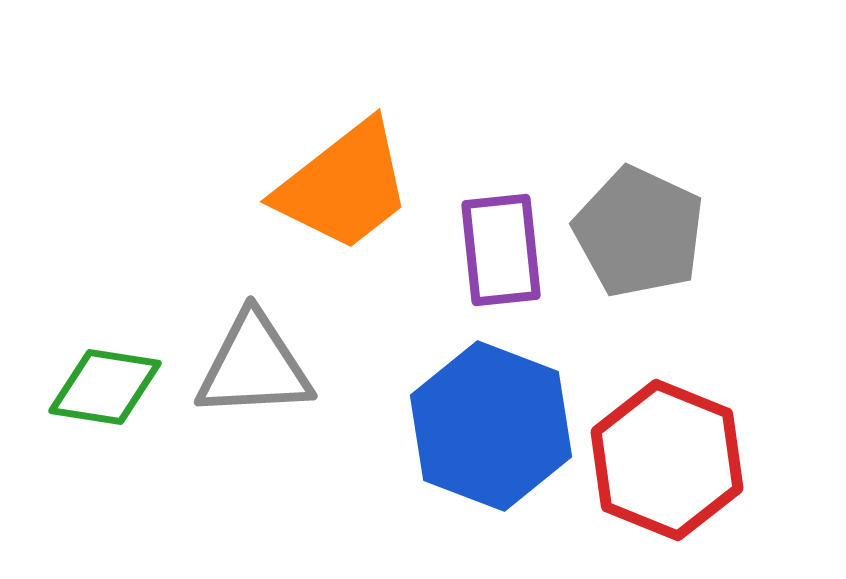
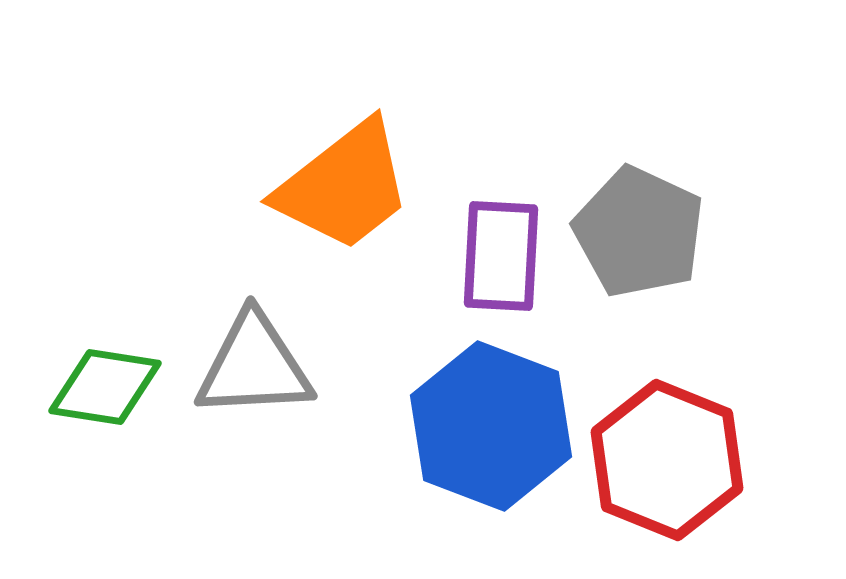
purple rectangle: moved 6 px down; rotated 9 degrees clockwise
